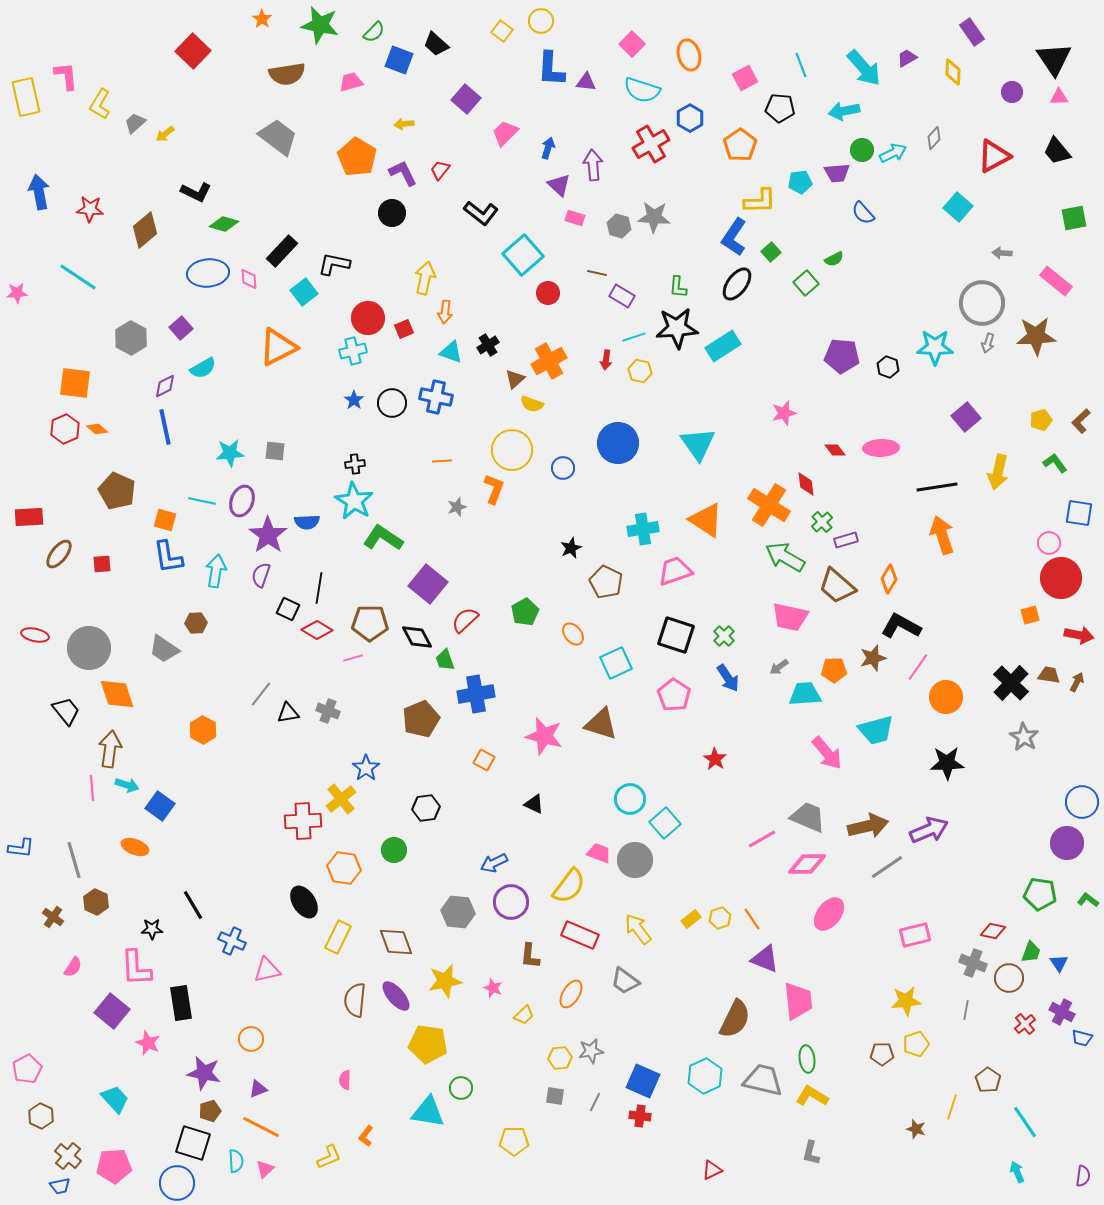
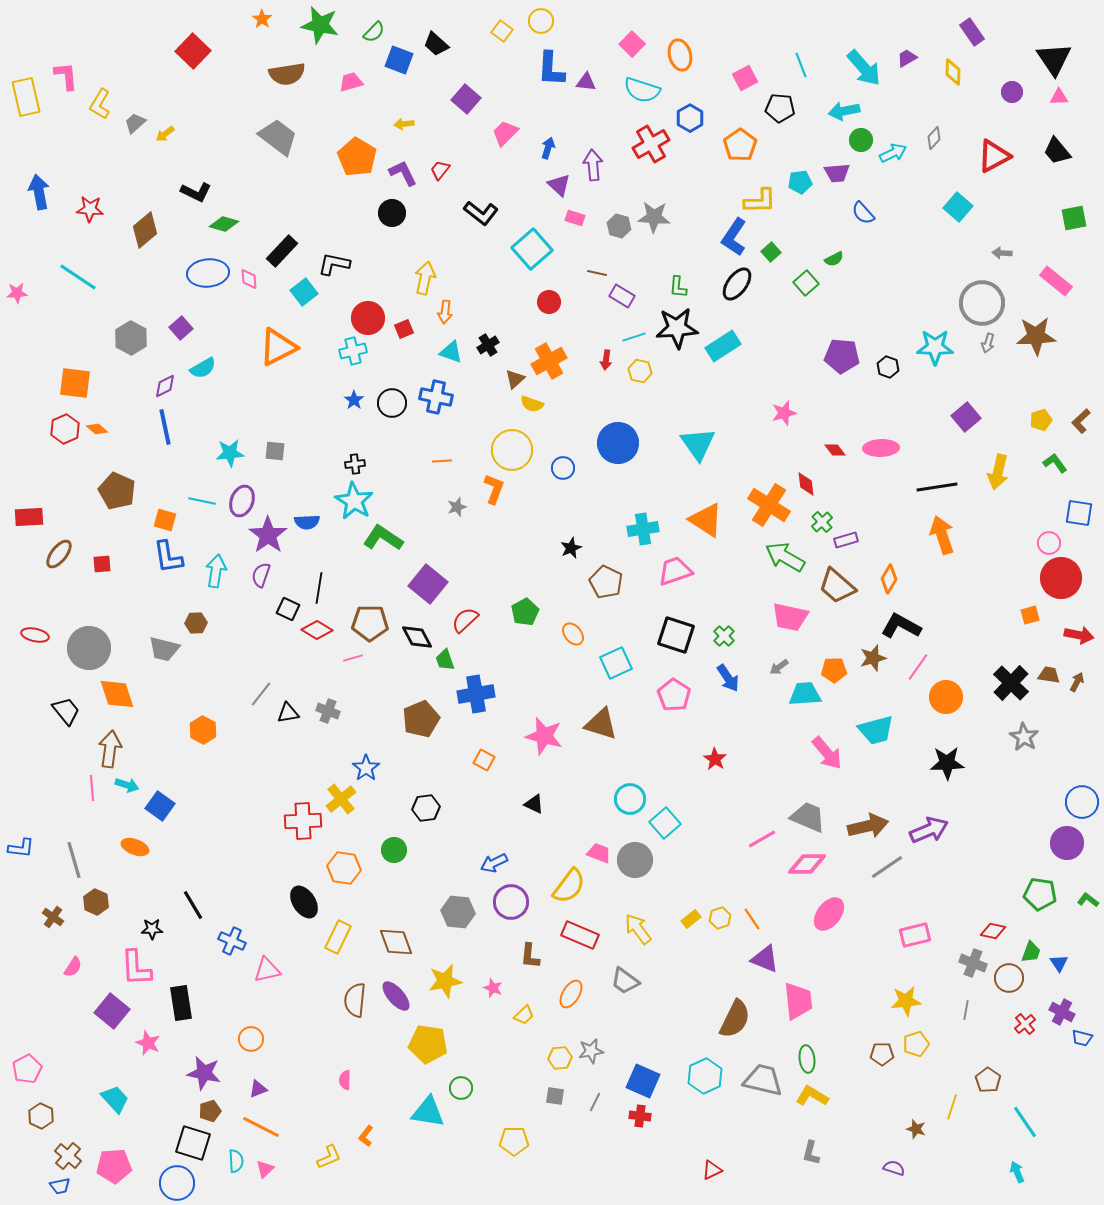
orange ellipse at (689, 55): moved 9 px left
green circle at (862, 150): moved 1 px left, 10 px up
cyan square at (523, 255): moved 9 px right, 6 px up
red circle at (548, 293): moved 1 px right, 9 px down
gray trapezoid at (164, 649): rotated 20 degrees counterclockwise
purple semicircle at (1083, 1176): moved 189 px left, 8 px up; rotated 80 degrees counterclockwise
